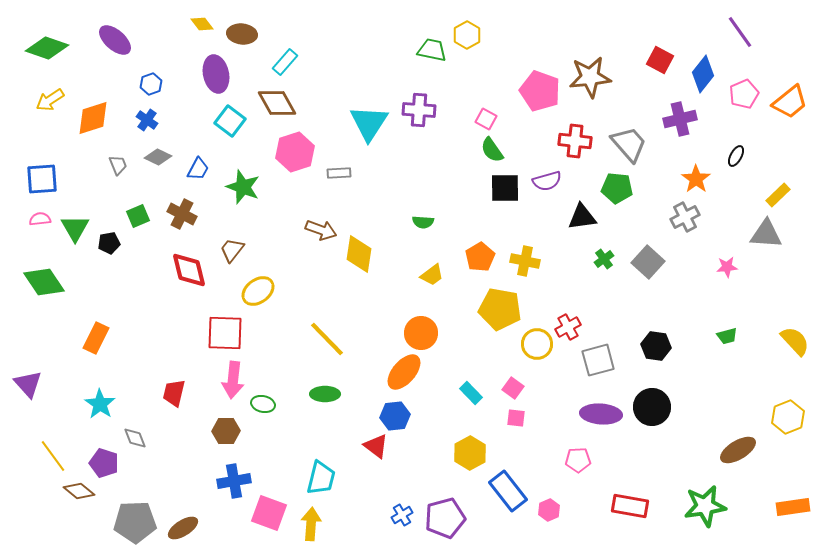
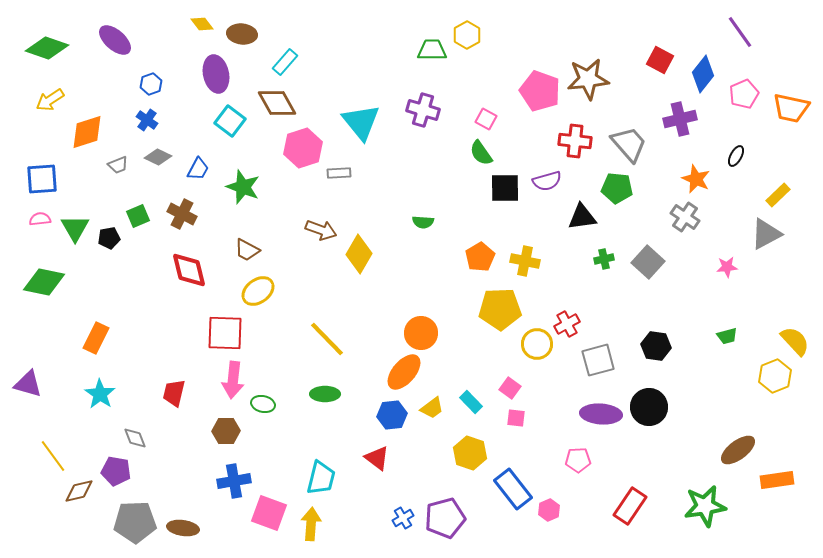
green trapezoid at (432, 50): rotated 12 degrees counterclockwise
brown star at (590, 77): moved 2 px left, 2 px down
orange trapezoid at (790, 102): moved 1 px right, 6 px down; rotated 51 degrees clockwise
purple cross at (419, 110): moved 4 px right; rotated 12 degrees clockwise
orange diamond at (93, 118): moved 6 px left, 14 px down
cyan triangle at (369, 123): moved 8 px left, 1 px up; rotated 12 degrees counterclockwise
green semicircle at (492, 150): moved 11 px left, 3 px down
pink hexagon at (295, 152): moved 8 px right, 4 px up
gray trapezoid at (118, 165): rotated 90 degrees clockwise
orange star at (696, 179): rotated 12 degrees counterclockwise
gray cross at (685, 217): rotated 28 degrees counterclockwise
gray triangle at (766, 234): rotated 32 degrees counterclockwise
black pentagon at (109, 243): moved 5 px up
brown trapezoid at (232, 250): moved 15 px right; rotated 100 degrees counterclockwise
yellow diamond at (359, 254): rotated 21 degrees clockwise
green cross at (604, 259): rotated 24 degrees clockwise
yellow trapezoid at (432, 275): moved 133 px down
green diamond at (44, 282): rotated 45 degrees counterclockwise
yellow pentagon at (500, 309): rotated 12 degrees counterclockwise
red cross at (568, 327): moved 1 px left, 3 px up
purple triangle at (28, 384): rotated 32 degrees counterclockwise
pink square at (513, 388): moved 3 px left
cyan rectangle at (471, 393): moved 9 px down
cyan star at (100, 404): moved 10 px up
black circle at (652, 407): moved 3 px left
blue hexagon at (395, 416): moved 3 px left, 1 px up
yellow hexagon at (788, 417): moved 13 px left, 41 px up
red triangle at (376, 446): moved 1 px right, 12 px down
brown ellipse at (738, 450): rotated 6 degrees counterclockwise
yellow hexagon at (470, 453): rotated 12 degrees counterclockwise
purple pentagon at (104, 463): moved 12 px right, 8 px down; rotated 8 degrees counterclockwise
brown diamond at (79, 491): rotated 52 degrees counterclockwise
blue rectangle at (508, 491): moved 5 px right, 2 px up
red rectangle at (630, 506): rotated 66 degrees counterclockwise
orange rectangle at (793, 507): moved 16 px left, 27 px up
blue cross at (402, 515): moved 1 px right, 3 px down
brown ellipse at (183, 528): rotated 40 degrees clockwise
